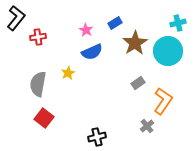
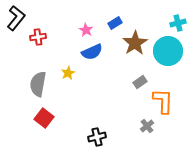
gray rectangle: moved 2 px right, 1 px up
orange L-shape: rotated 32 degrees counterclockwise
